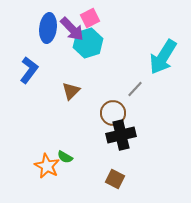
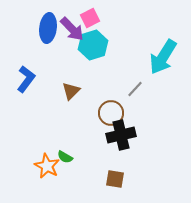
cyan hexagon: moved 5 px right, 2 px down
blue L-shape: moved 3 px left, 9 px down
brown circle: moved 2 px left
brown square: rotated 18 degrees counterclockwise
